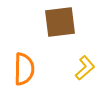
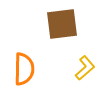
brown square: moved 2 px right, 2 px down
